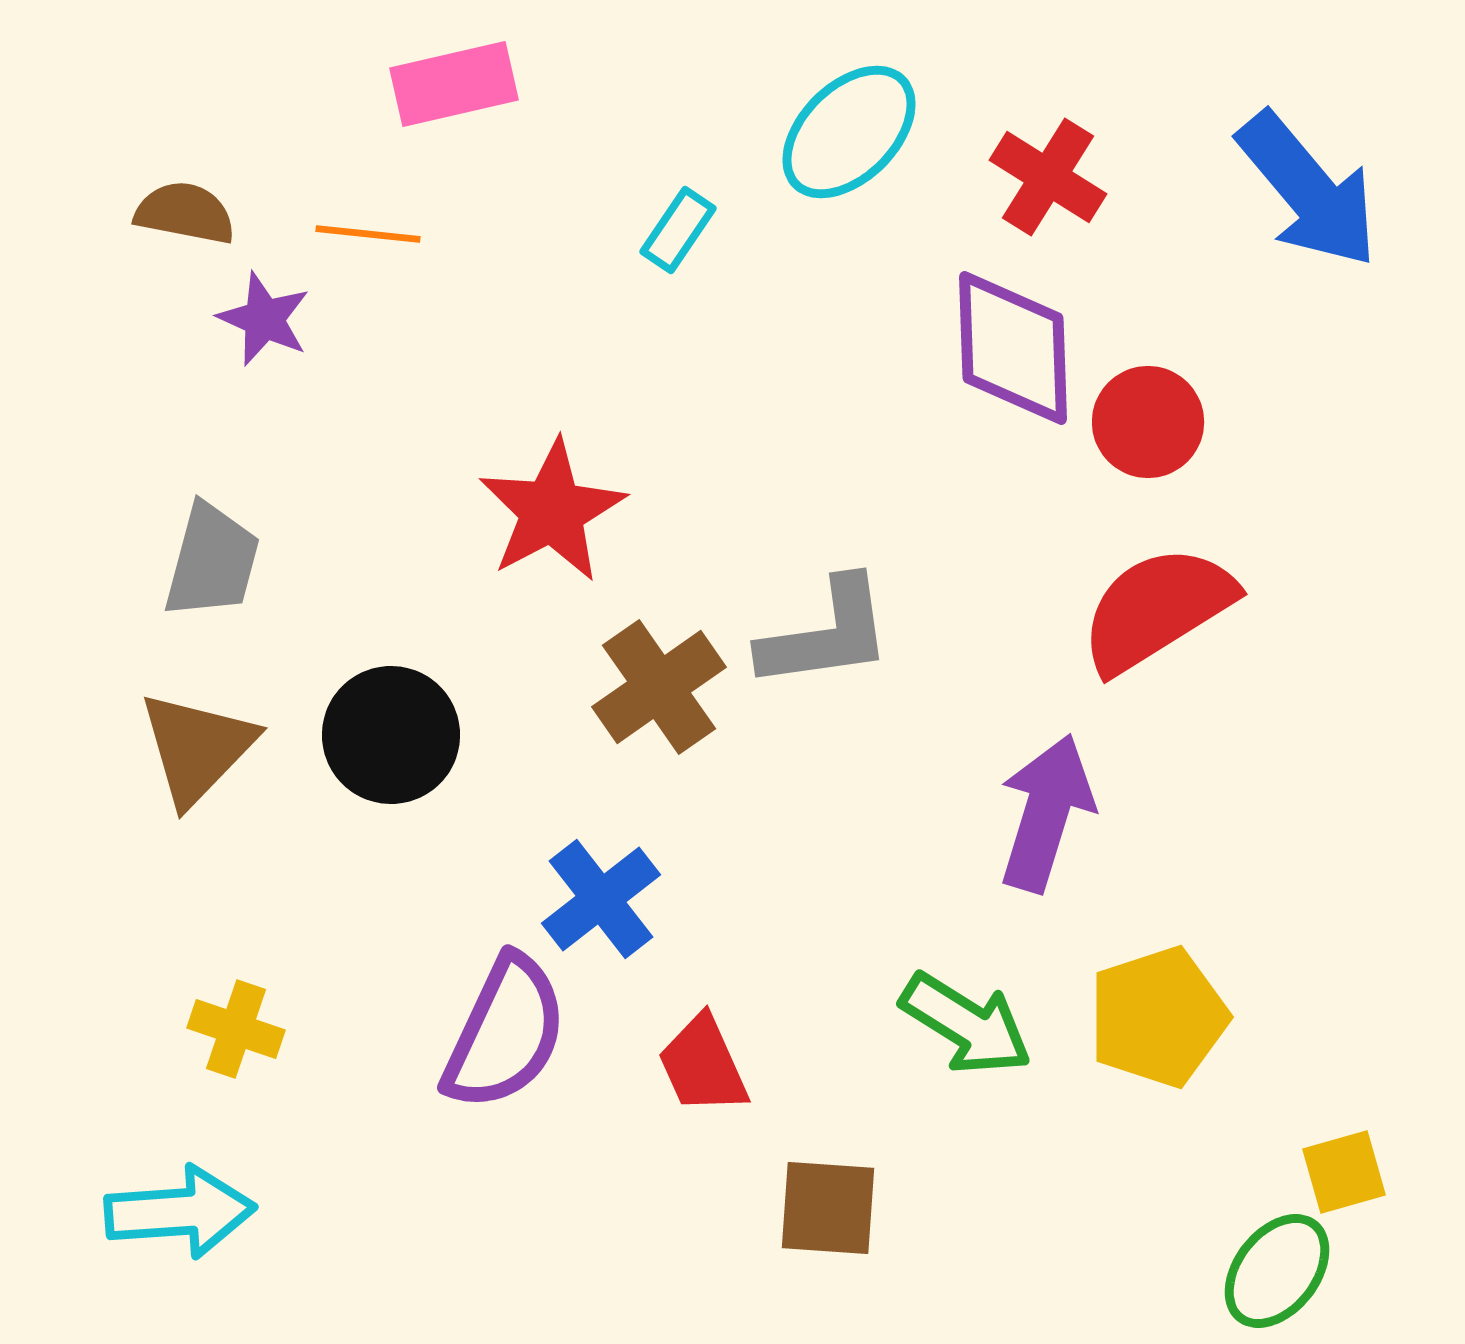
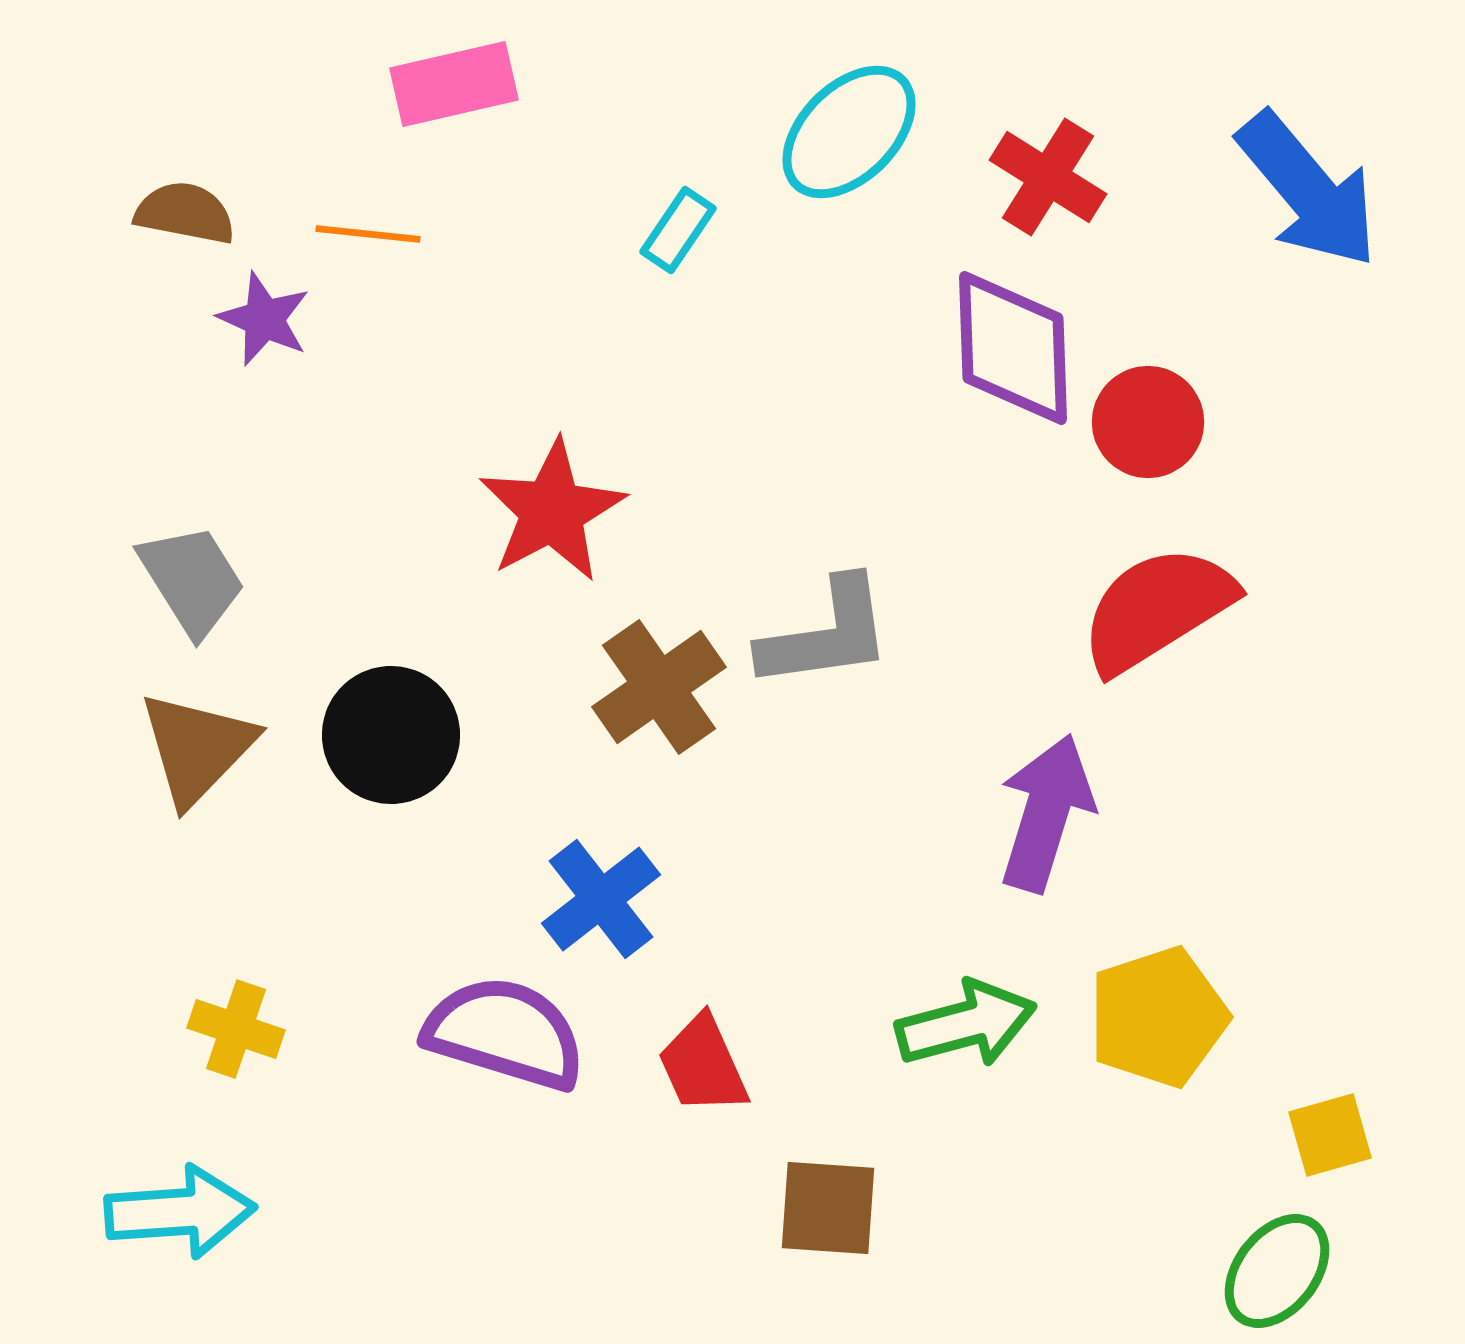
gray trapezoid: moved 20 px left, 19 px down; rotated 47 degrees counterclockwise
green arrow: rotated 47 degrees counterclockwise
purple semicircle: rotated 98 degrees counterclockwise
yellow square: moved 14 px left, 37 px up
